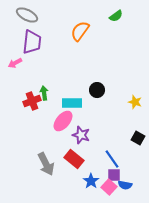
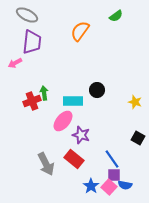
cyan rectangle: moved 1 px right, 2 px up
blue star: moved 5 px down
